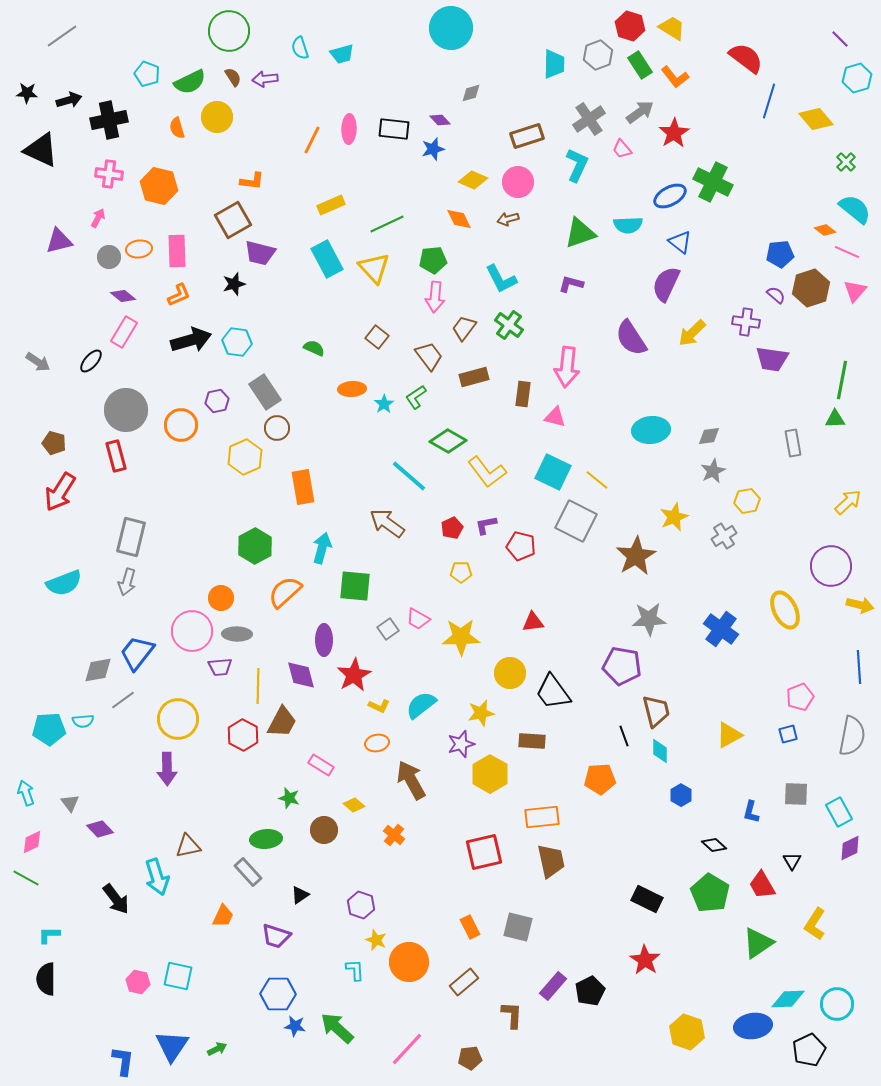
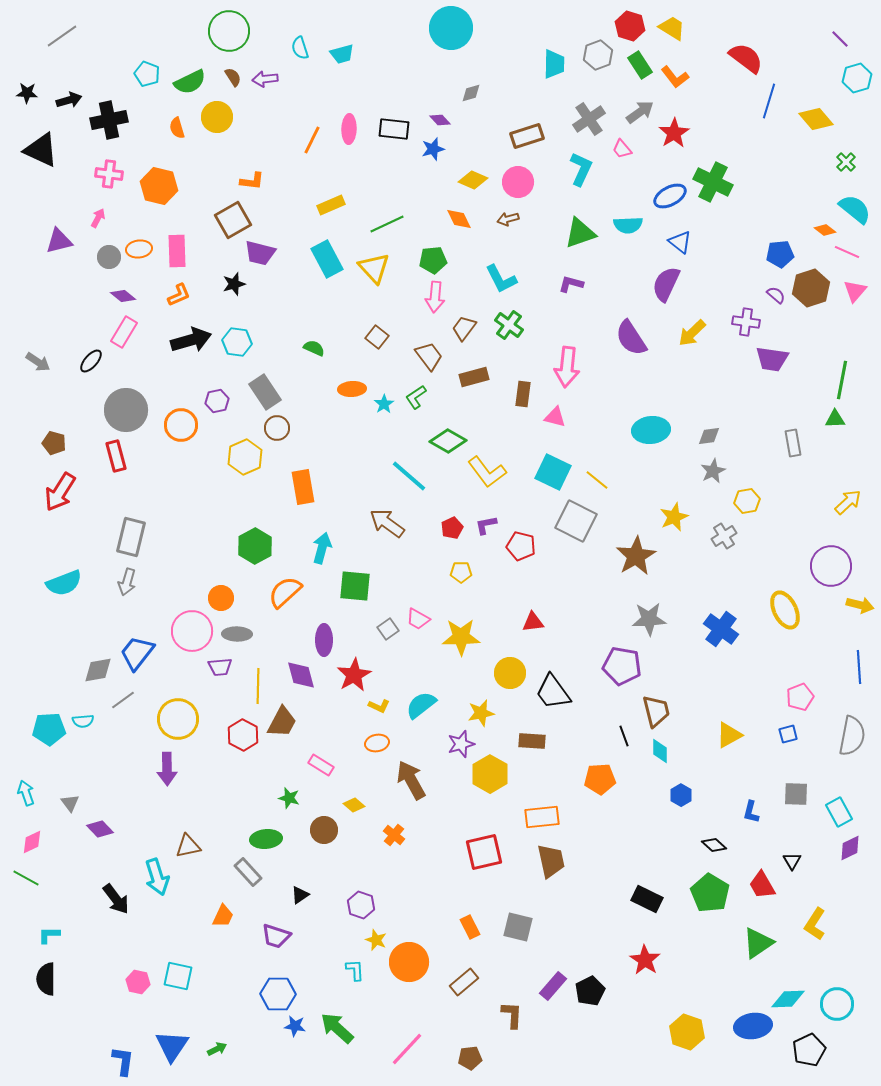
cyan L-shape at (577, 165): moved 4 px right, 4 px down
